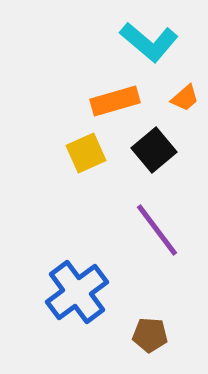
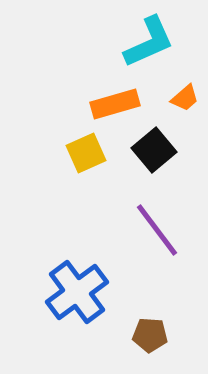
cyan L-shape: rotated 64 degrees counterclockwise
orange rectangle: moved 3 px down
